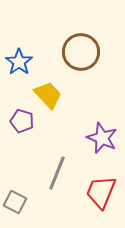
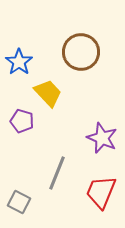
yellow trapezoid: moved 2 px up
gray square: moved 4 px right
